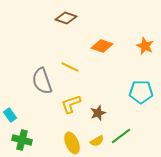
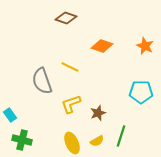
green line: rotated 35 degrees counterclockwise
